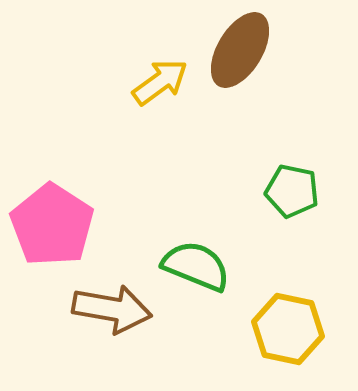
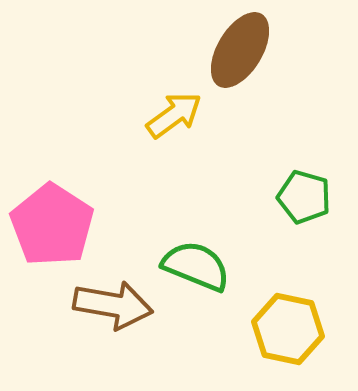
yellow arrow: moved 14 px right, 33 px down
green pentagon: moved 12 px right, 6 px down; rotated 4 degrees clockwise
brown arrow: moved 1 px right, 4 px up
